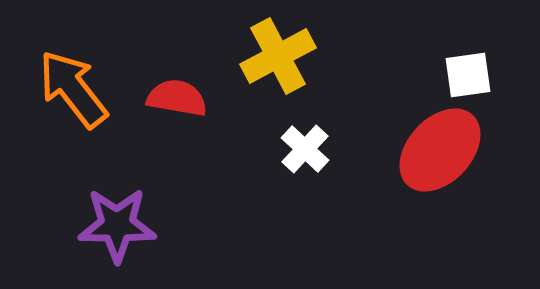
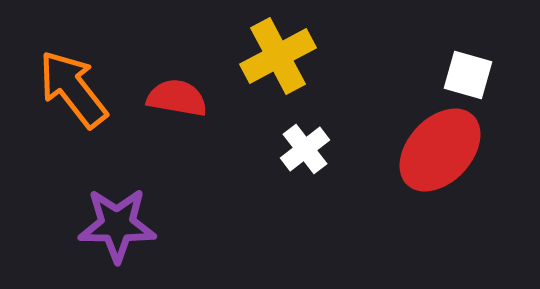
white square: rotated 24 degrees clockwise
white cross: rotated 9 degrees clockwise
